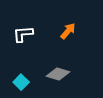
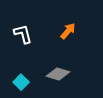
white L-shape: rotated 80 degrees clockwise
